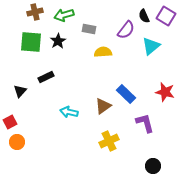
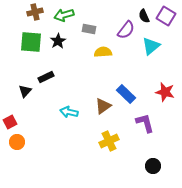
black triangle: moved 5 px right
